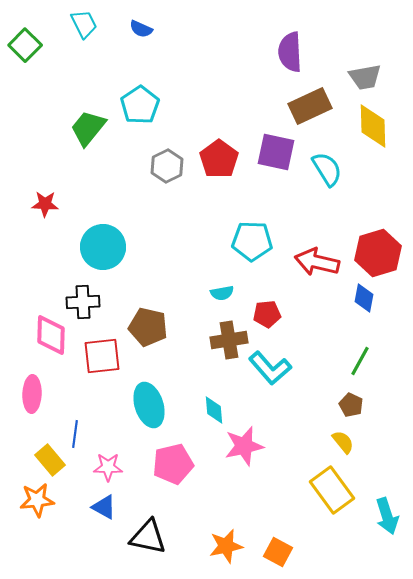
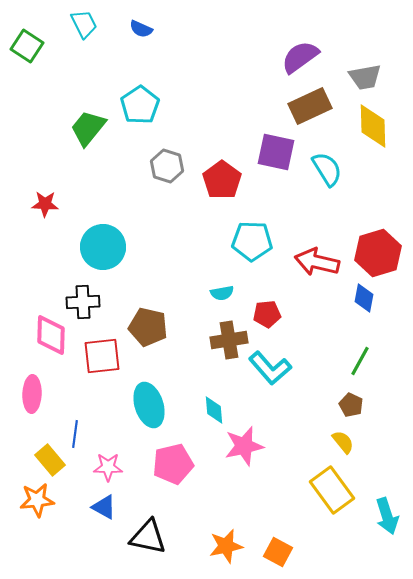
green square at (25, 45): moved 2 px right, 1 px down; rotated 12 degrees counterclockwise
purple semicircle at (290, 52): moved 10 px right, 5 px down; rotated 57 degrees clockwise
red pentagon at (219, 159): moved 3 px right, 21 px down
gray hexagon at (167, 166): rotated 16 degrees counterclockwise
